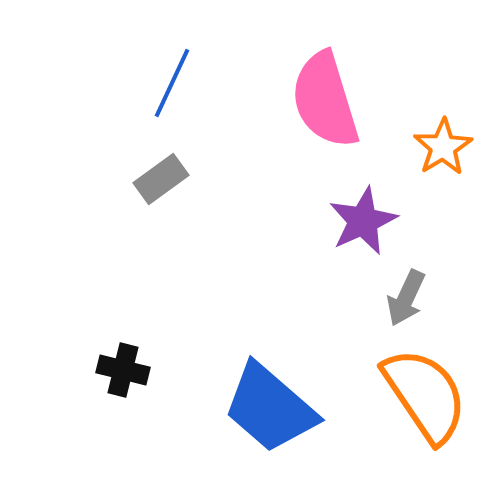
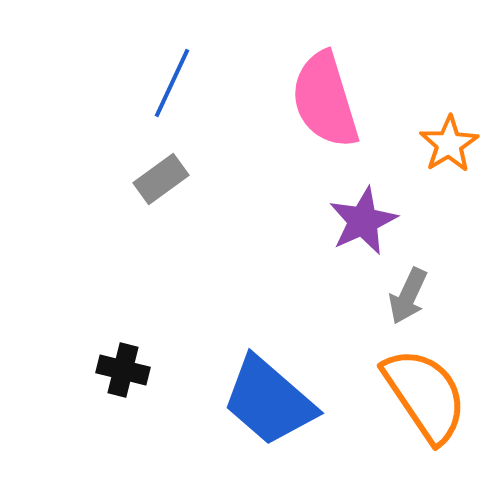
orange star: moved 6 px right, 3 px up
gray arrow: moved 2 px right, 2 px up
blue trapezoid: moved 1 px left, 7 px up
